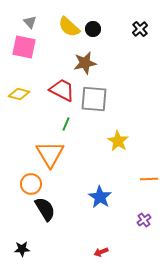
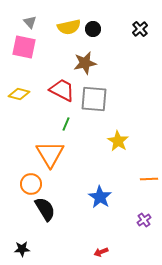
yellow semicircle: rotated 55 degrees counterclockwise
